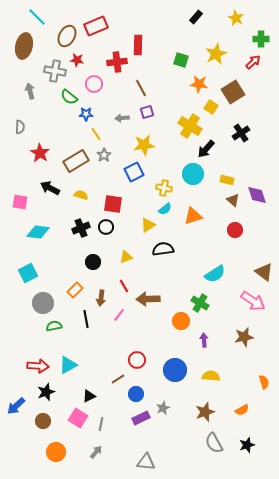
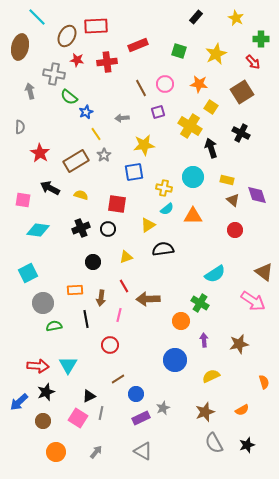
red rectangle at (96, 26): rotated 20 degrees clockwise
red rectangle at (138, 45): rotated 66 degrees clockwise
brown ellipse at (24, 46): moved 4 px left, 1 px down
green square at (181, 60): moved 2 px left, 9 px up
red cross at (117, 62): moved 10 px left
red arrow at (253, 62): rotated 91 degrees clockwise
gray cross at (55, 71): moved 1 px left, 3 px down
pink circle at (94, 84): moved 71 px right
brown square at (233, 92): moved 9 px right
purple square at (147, 112): moved 11 px right
blue star at (86, 114): moved 2 px up; rotated 24 degrees counterclockwise
black cross at (241, 133): rotated 30 degrees counterclockwise
black arrow at (206, 149): moved 5 px right, 1 px up; rotated 120 degrees clockwise
blue square at (134, 172): rotated 18 degrees clockwise
cyan circle at (193, 174): moved 3 px down
pink square at (20, 202): moved 3 px right, 2 px up
red square at (113, 204): moved 4 px right
cyan semicircle at (165, 209): moved 2 px right
orange triangle at (193, 216): rotated 18 degrees clockwise
black circle at (106, 227): moved 2 px right, 2 px down
cyan diamond at (38, 232): moved 2 px up
orange rectangle at (75, 290): rotated 42 degrees clockwise
pink line at (119, 315): rotated 24 degrees counterclockwise
brown star at (244, 337): moved 5 px left, 7 px down
red circle at (137, 360): moved 27 px left, 15 px up
cyan triangle at (68, 365): rotated 30 degrees counterclockwise
blue circle at (175, 370): moved 10 px up
yellow semicircle at (211, 376): rotated 30 degrees counterclockwise
blue arrow at (16, 406): moved 3 px right, 4 px up
gray line at (101, 424): moved 11 px up
gray triangle at (146, 462): moved 3 px left, 11 px up; rotated 24 degrees clockwise
